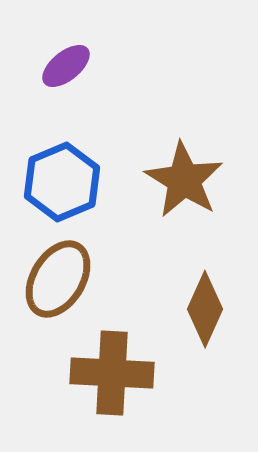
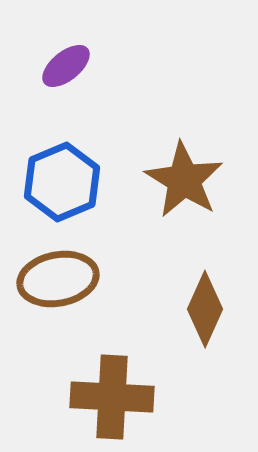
brown ellipse: rotated 48 degrees clockwise
brown cross: moved 24 px down
